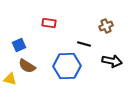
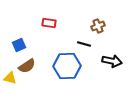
brown cross: moved 8 px left
brown semicircle: rotated 66 degrees counterclockwise
yellow triangle: moved 1 px up
